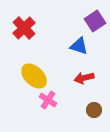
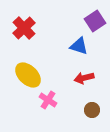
yellow ellipse: moved 6 px left, 1 px up
brown circle: moved 2 px left
